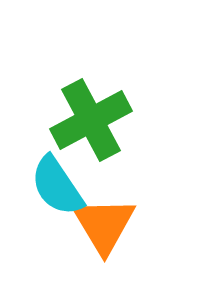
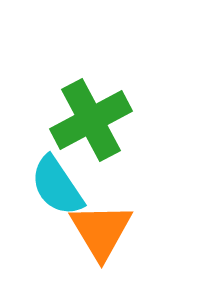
orange triangle: moved 3 px left, 6 px down
